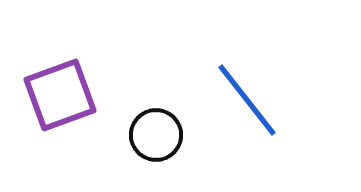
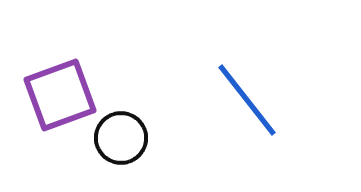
black circle: moved 35 px left, 3 px down
